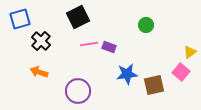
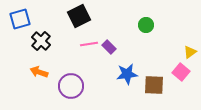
black square: moved 1 px right, 1 px up
purple rectangle: rotated 24 degrees clockwise
brown square: rotated 15 degrees clockwise
purple circle: moved 7 px left, 5 px up
